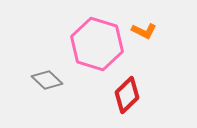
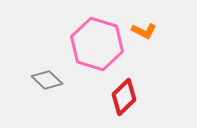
red diamond: moved 3 px left, 2 px down
